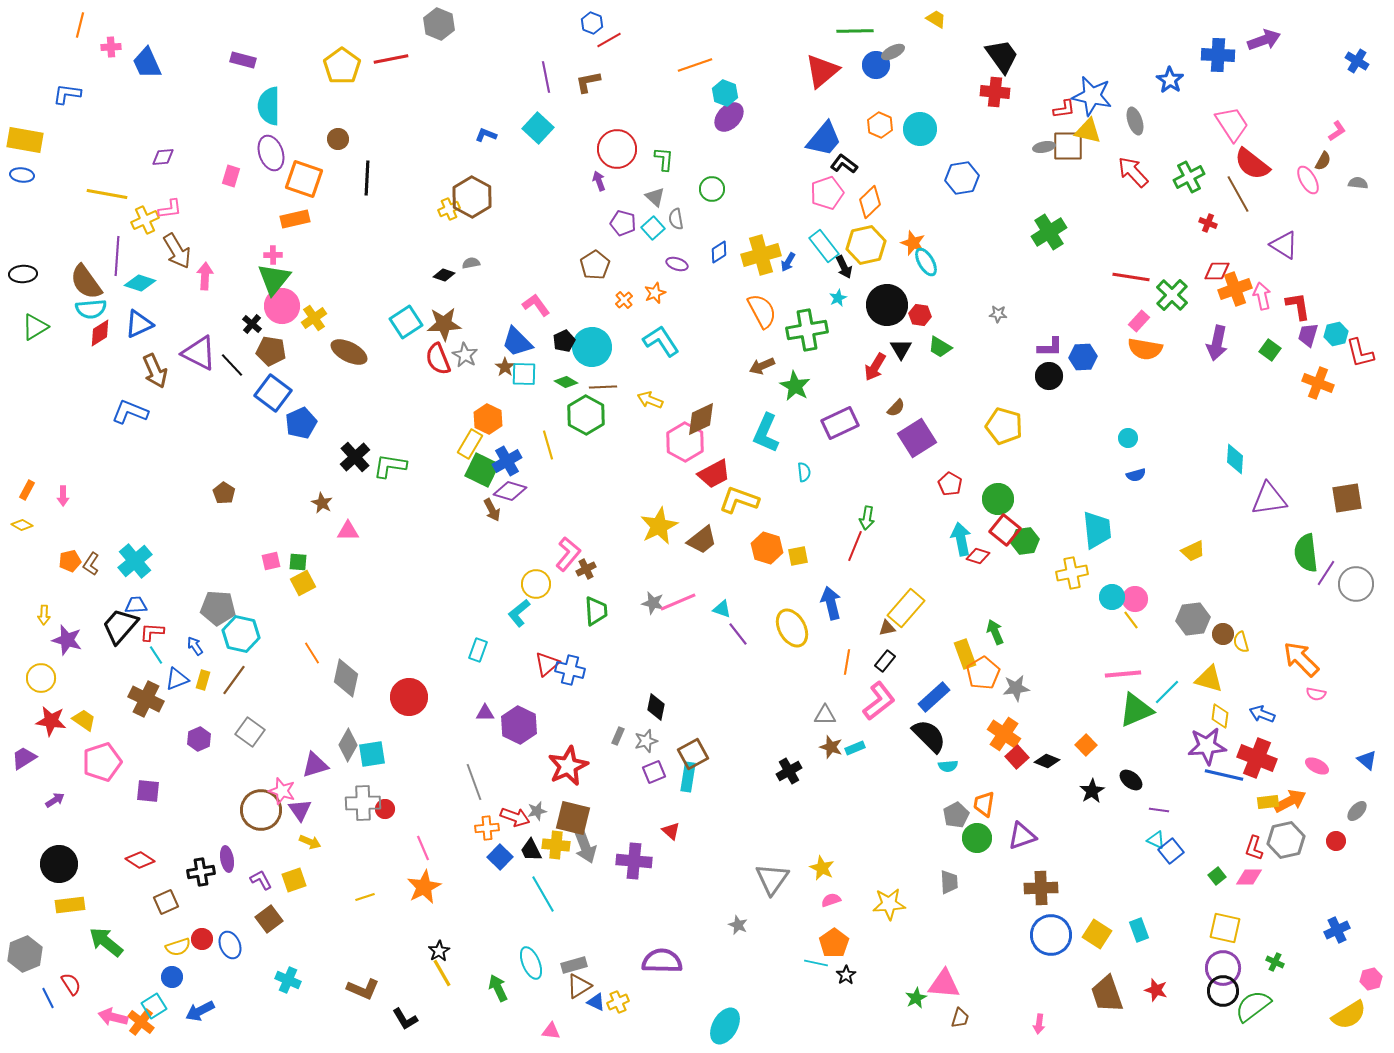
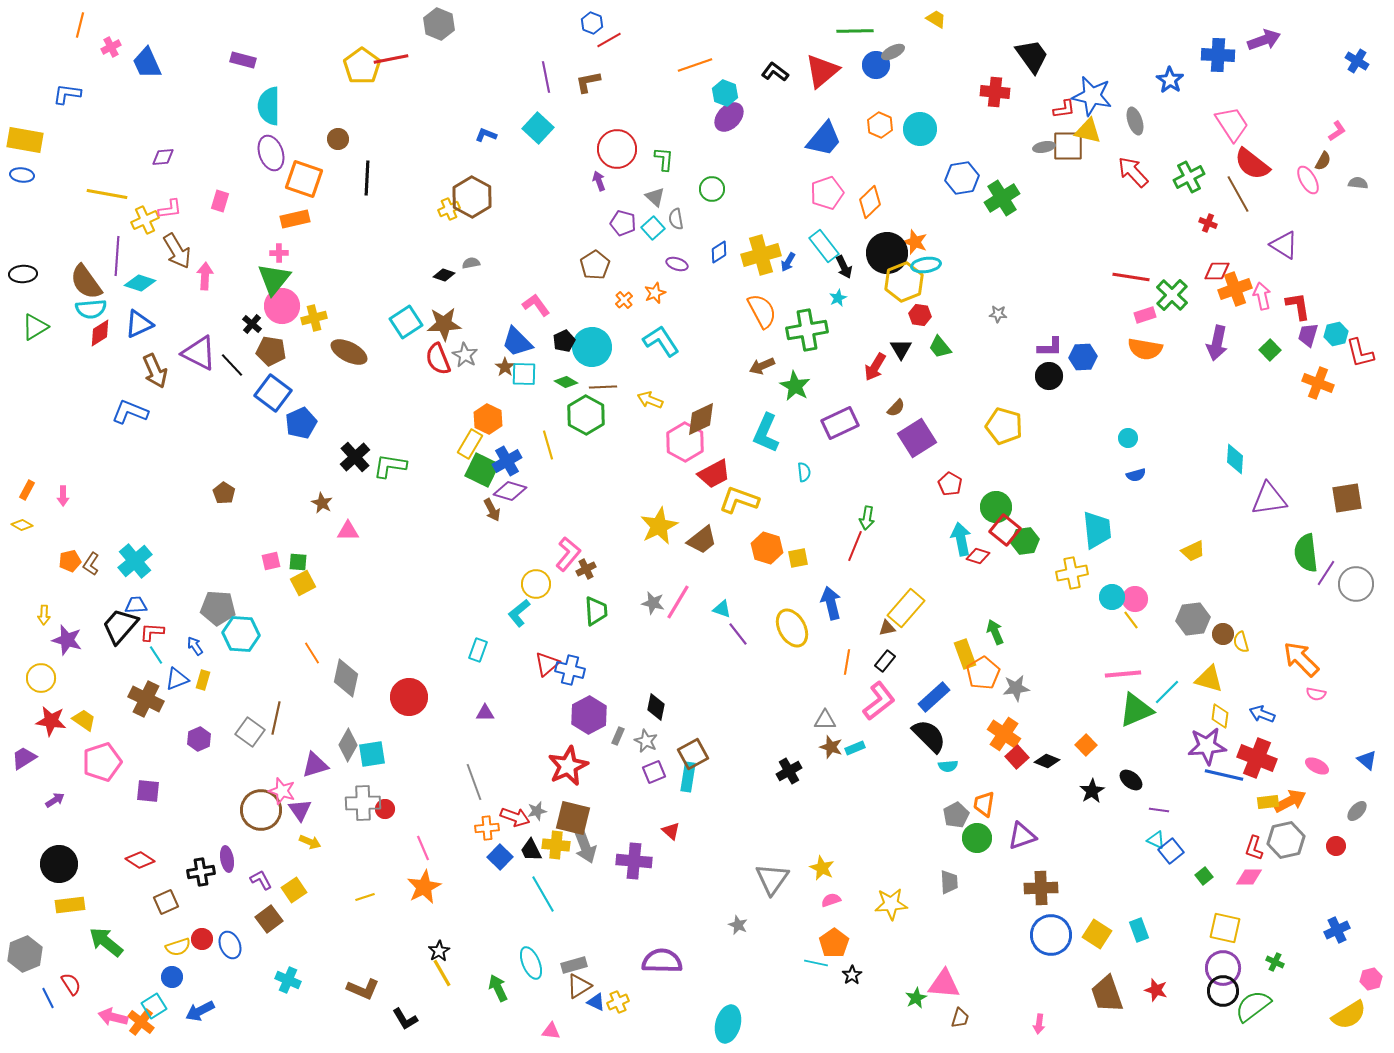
pink cross at (111, 47): rotated 24 degrees counterclockwise
black trapezoid at (1002, 56): moved 30 px right
yellow pentagon at (342, 66): moved 20 px right
black L-shape at (844, 164): moved 69 px left, 92 px up
pink rectangle at (231, 176): moved 11 px left, 25 px down
green cross at (1049, 232): moved 47 px left, 34 px up
orange star at (913, 243): moved 2 px right, 1 px up
yellow hexagon at (866, 245): moved 38 px right, 37 px down; rotated 9 degrees counterclockwise
pink cross at (273, 255): moved 6 px right, 2 px up
cyan ellipse at (926, 262): moved 3 px down; rotated 68 degrees counterclockwise
black circle at (887, 305): moved 52 px up
yellow cross at (314, 318): rotated 20 degrees clockwise
pink rectangle at (1139, 321): moved 6 px right, 6 px up; rotated 30 degrees clockwise
green trapezoid at (940, 347): rotated 20 degrees clockwise
green square at (1270, 350): rotated 10 degrees clockwise
green circle at (998, 499): moved 2 px left, 8 px down
yellow square at (798, 556): moved 2 px down
pink line at (678, 602): rotated 36 degrees counterclockwise
cyan hexagon at (241, 634): rotated 9 degrees counterclockwise
brown line at (234, 680): moved 42 px right, 38 px down; rotated 24 degrees counterclockwise
gray triangle at (825, 715): moved 5 px down
purple hexagon at (519, 725): moved 70 px right, 10 px up; rotated 6 degrees clockwise
gray star at (646, 741): rotated 30 degrees counterclockwise
red circle at (1336, 841): moved 5 px down
green square at (1217, 876): moved 13 px left
yellow square at (294, 880): moved 10 px down; rotated 15 degrees counterclockwise
yellow star at (889, 904): moved 2 px right
black star at (846, 975): moved 6 px right
cyan ellipse at (725, 1026): moved 3 px right, 2 px up; rotated 15 degrees counterclockwise
